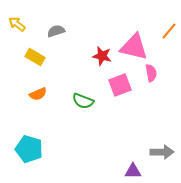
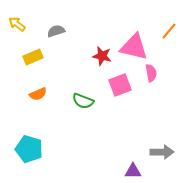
yellow rectangle: moved 2 px left; rotated 54 degrees counterclockwise
